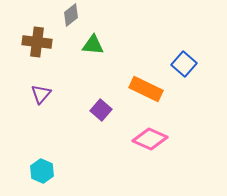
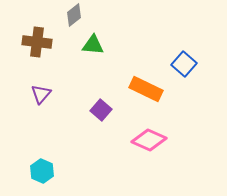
gray diamond: moved 3 px right
pink diamond: moved 1 px left, 1 px down
